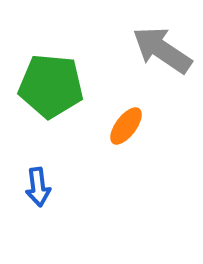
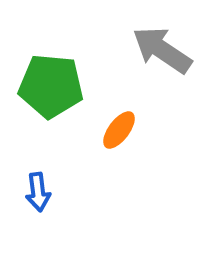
orange ellipse: moved 7 px left, 4 px down
blue arrow: moved 5 px down
